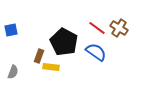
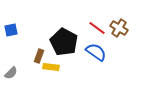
gray semicircle: moved 2 px left, 1 px down; rotated 24 degrees clockwise
